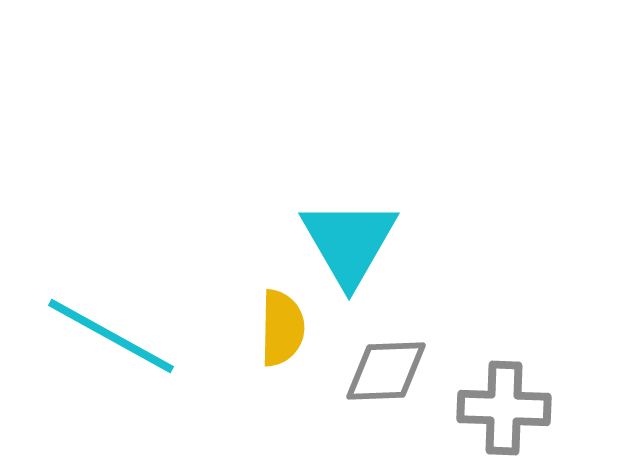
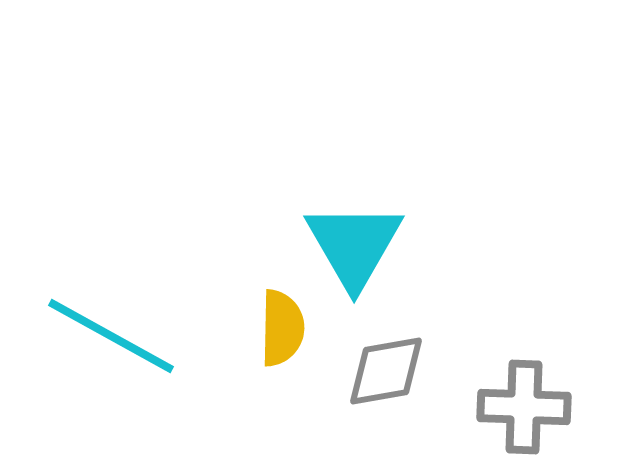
cyan triangle: moved 5 px right, 3 px down
gray diamond: rotated 8 degrees counterclockwise
gray cross: moved 20 px right, 1 px up
